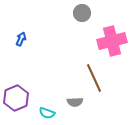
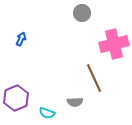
pink cross: moved 2 px right, 3 px down
